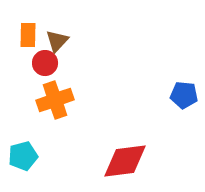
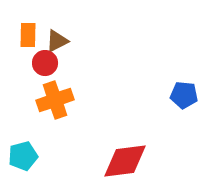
brown triangle: rotated 20 degrees clockwise
